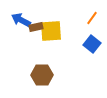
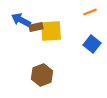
orange line: moved 2 px left, 6 px up; rotated 32 degrees clockwise
brown hexagon: rotated 20 degrees counterclockwise
